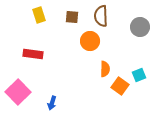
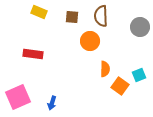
yellow rectangle: moved 3 px up; rotated 49 degrees counterclockwise
pink square: moved 5 px down; rotated 20 degrees clockwise
